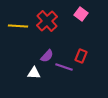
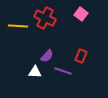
red cross: moved 2 px left, 3 px up; rotated 20 degrees counterclockwise
purple line: moved 1 px left, 4 px down
white triangle: moved 1 px right, 1 px up
